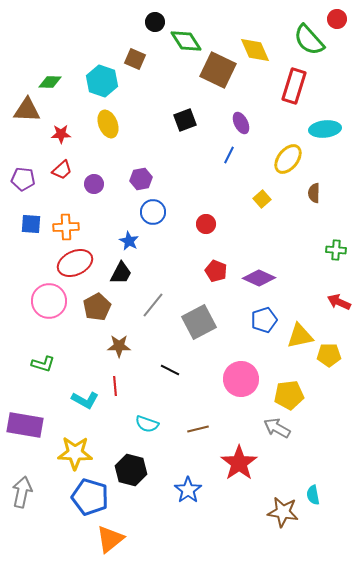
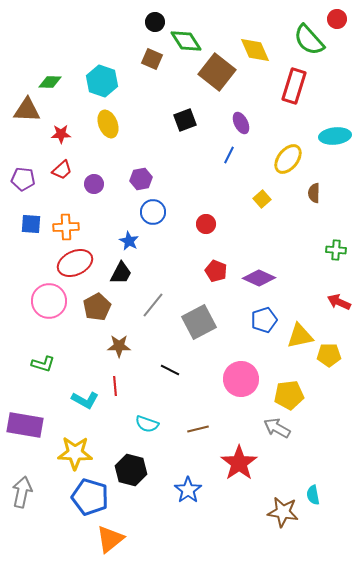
brown square at (135, 59): moved 17 px right
brown square at (218, 70): moved 1 px left, 2 px down; rotated 12 degrees clockwise
cyan ellipse at (325, 129): moved 10 px right, 7 px down
